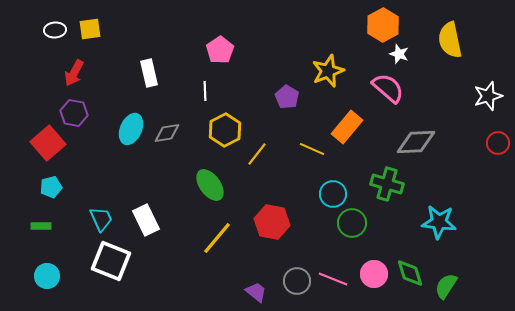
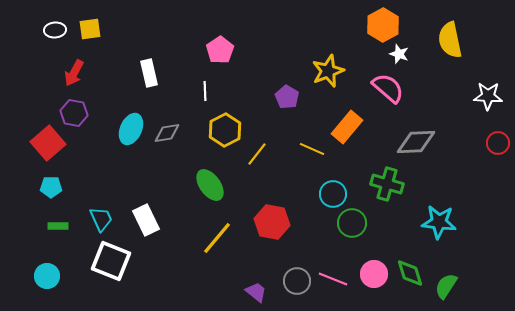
white star at (488, 96): rotated 20 degrees clockwise
cyan pentagon at (51, 187): rotated 15 degrees clockwise
green rectangle at (41, 226): moved 17 px right
